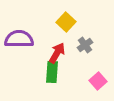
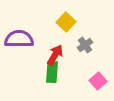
red arrow: moved 2 px left, 2 px down
